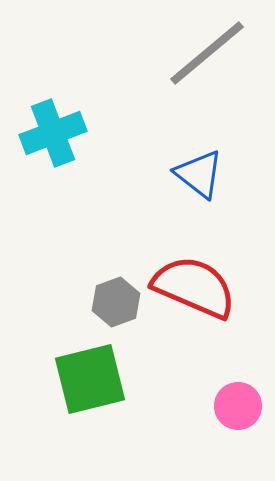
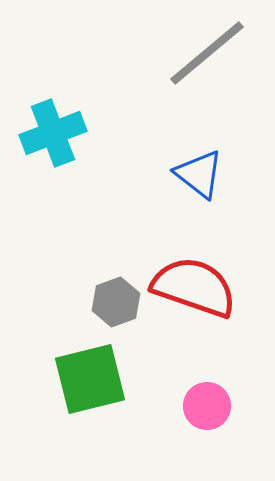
red semicircle: rotated 4 degrees counterclockwise
pink circle: moved 31 px left
